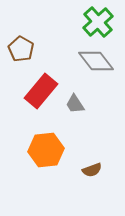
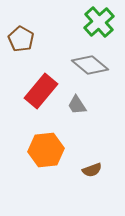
green cross: moved 1 px right
brown pentagon: moved 10 px up
gray diamond: moved 6 px left, 4 px down; rotated 12 degrees counterclockwise
gray trapezoid: moved 2 px right, 1 px down
